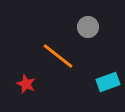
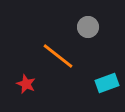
cyan rectangle: moved 1 px left, 1 px down
